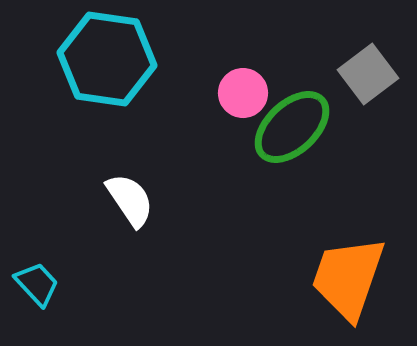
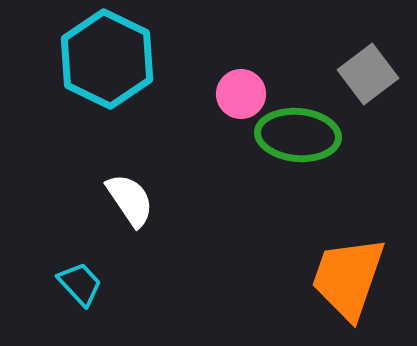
cyan hexagon: rotated 18 degrees clockwise
pink circle: moved 2 px left, 1 px down
green ellipse: moved 6 px right, 8 px down; rotated 48 degrees clockwise
cyan trapezoid: moved 43 px right
